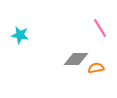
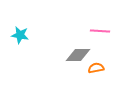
pink line: moved 3 px down; rotated 54 degrees counterclockwise
gray diamond: moved 2 px right, 4 px up
